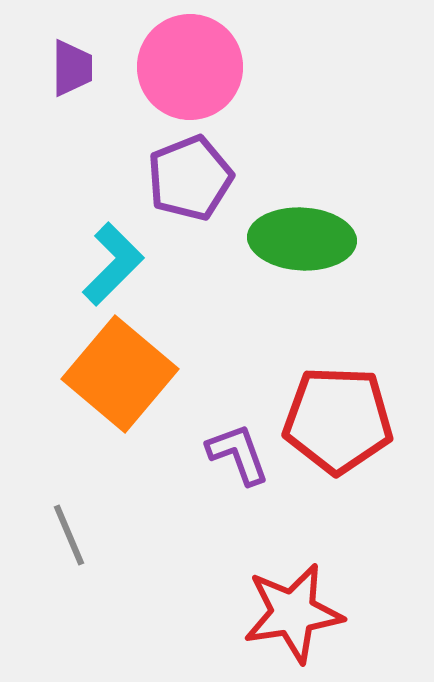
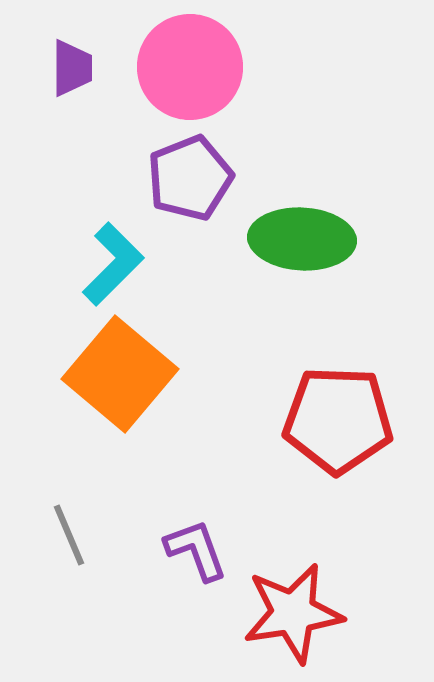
purple L-shape: moved 42 px left, 96 px down
